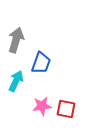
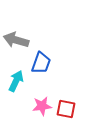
gray arrow: rotated 90 degrees counterclockwise
